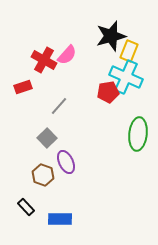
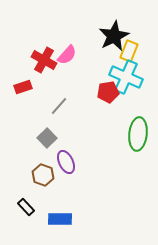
black star: moved 3 px right; rotated 12 degrees counterclockwise
